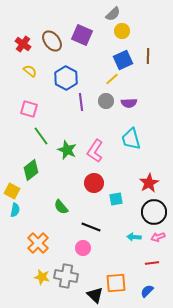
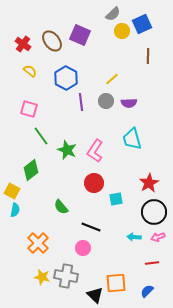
purple square: moved 2 px left
blue square: moved 19 px right, 36 px up
cyan trapezoid: moved 1 px right
